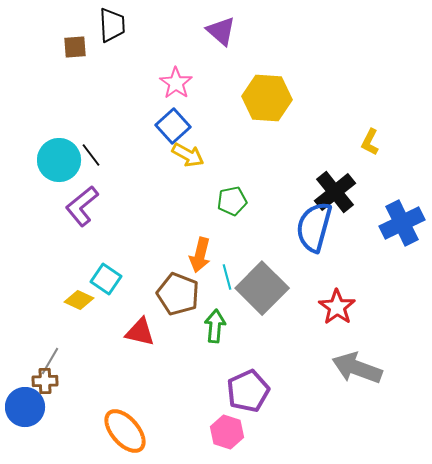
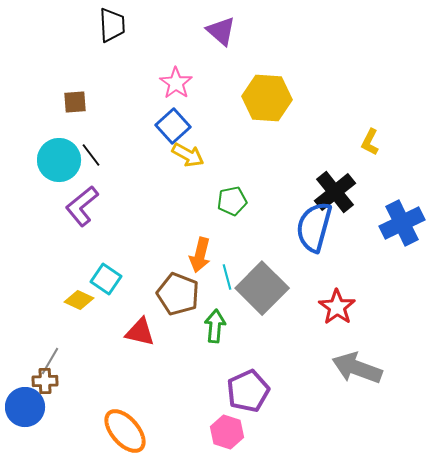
brown square: moved 55 px down
